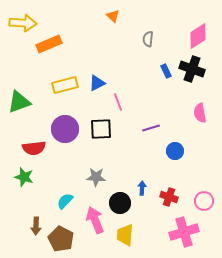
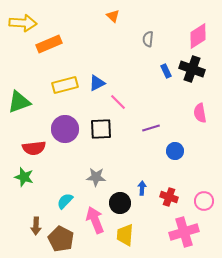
pink line: rotated 24 degrees counterclockwise
